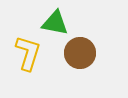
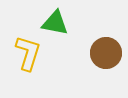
brown circle: moved 26 px right
